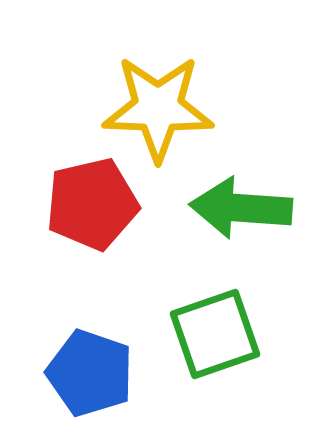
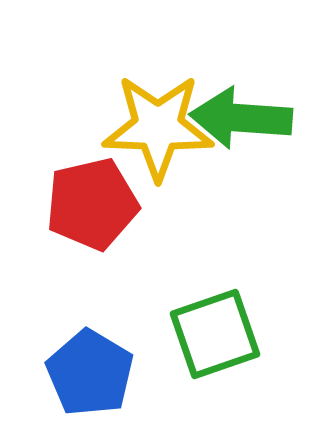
yellow star: moved 19 px down
green arrow: moved 90 px up
blue pentagon: rotated 12 degrees clockwise
